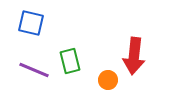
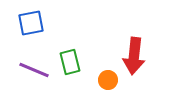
blue square: rotated 24 degrees counterclockwise
green rectangle: moved 1 px down
